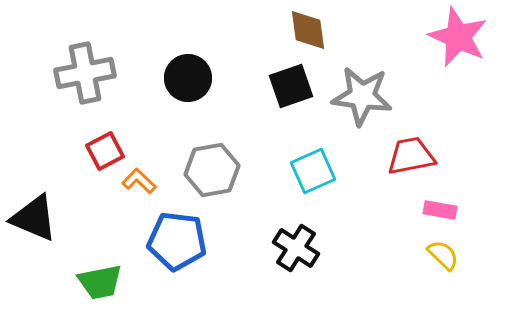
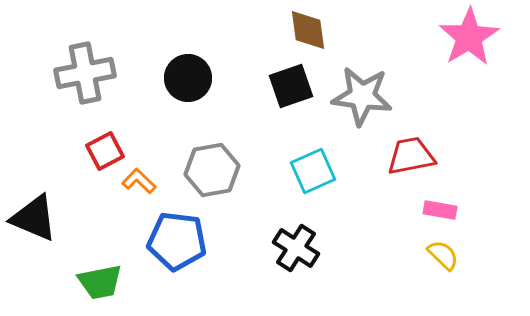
pink star: moved 11 px right; rotated 16 degrees clockwise
